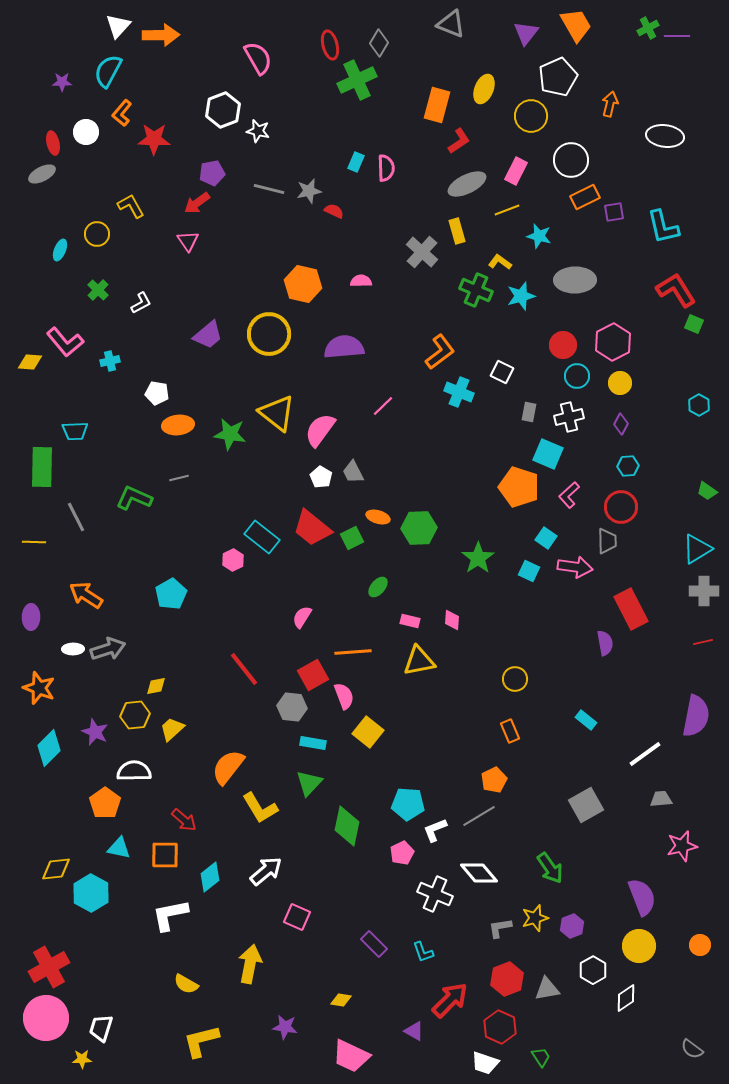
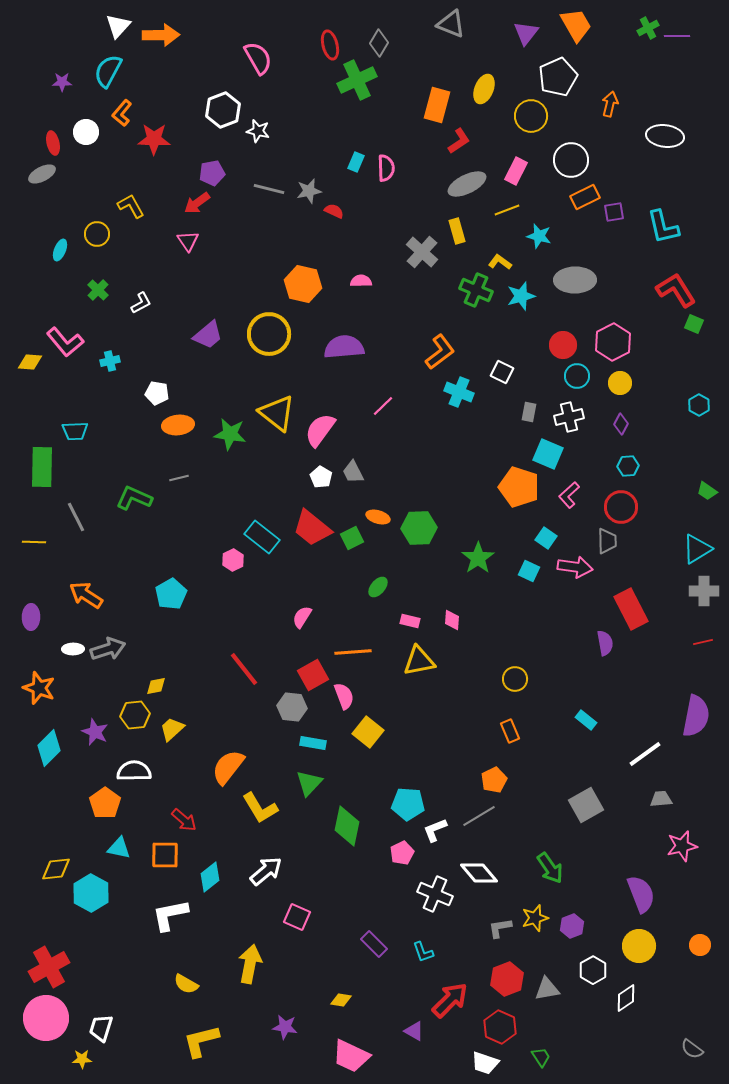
purple semicircle at (642, 897): moved 1 px left, 3 px up
